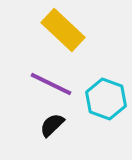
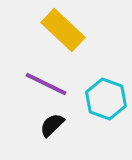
purple line: moved 5 px left
